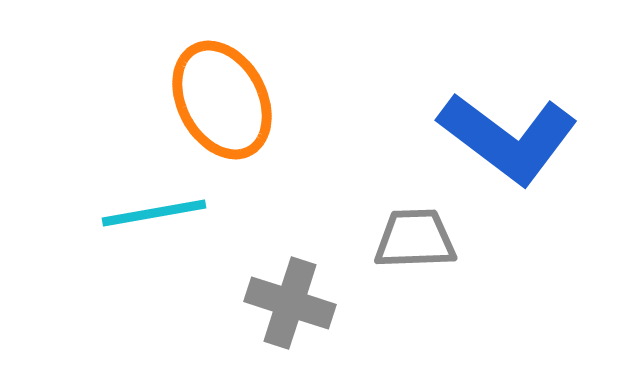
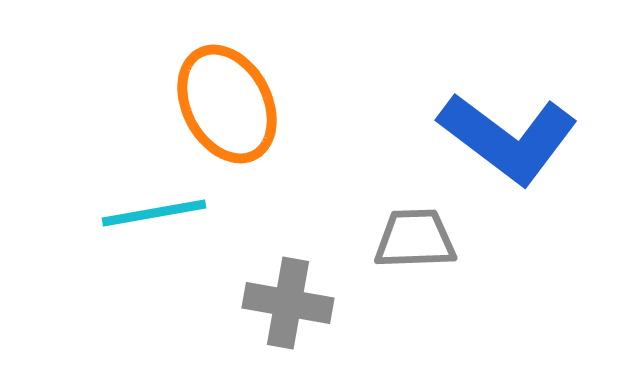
orange ellipse: moved 5 px right, 4 px down
gray cross: moved 2 px left; rotated 8 degrees counterclockwise
